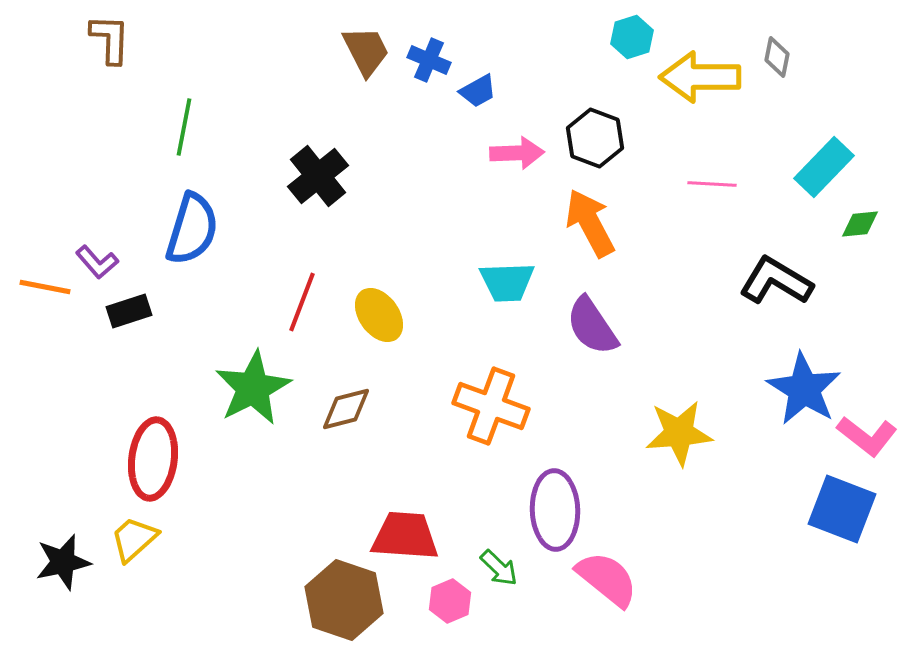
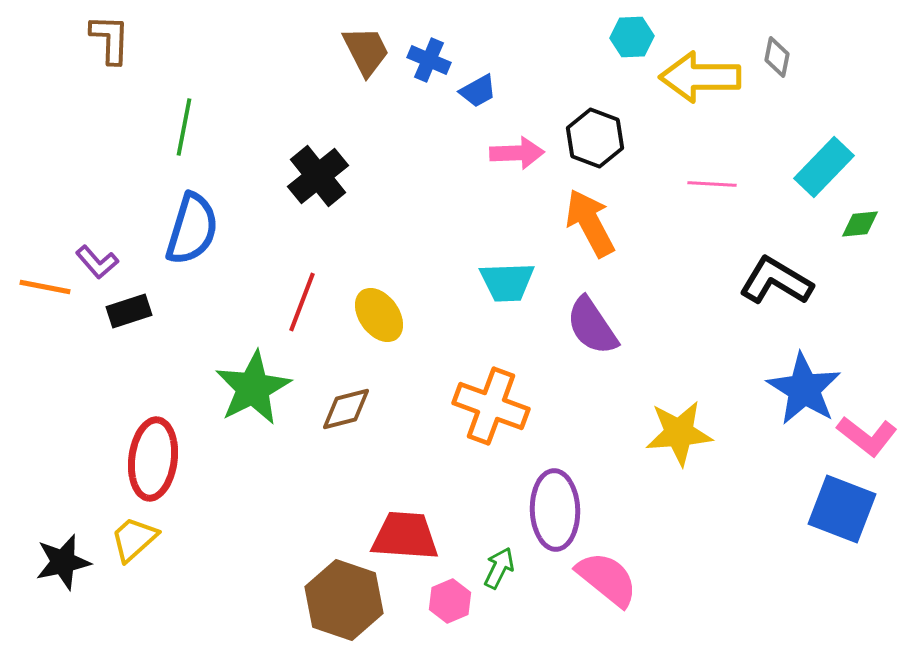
cyan hexagon: rotated 15 degrees clockwise
green arrow: rotated 108 degrees counterclockwise
